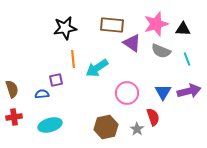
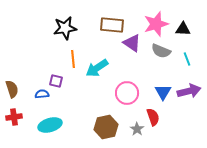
purple square: moved 1 px down; rotated 24 degrees clockwise
